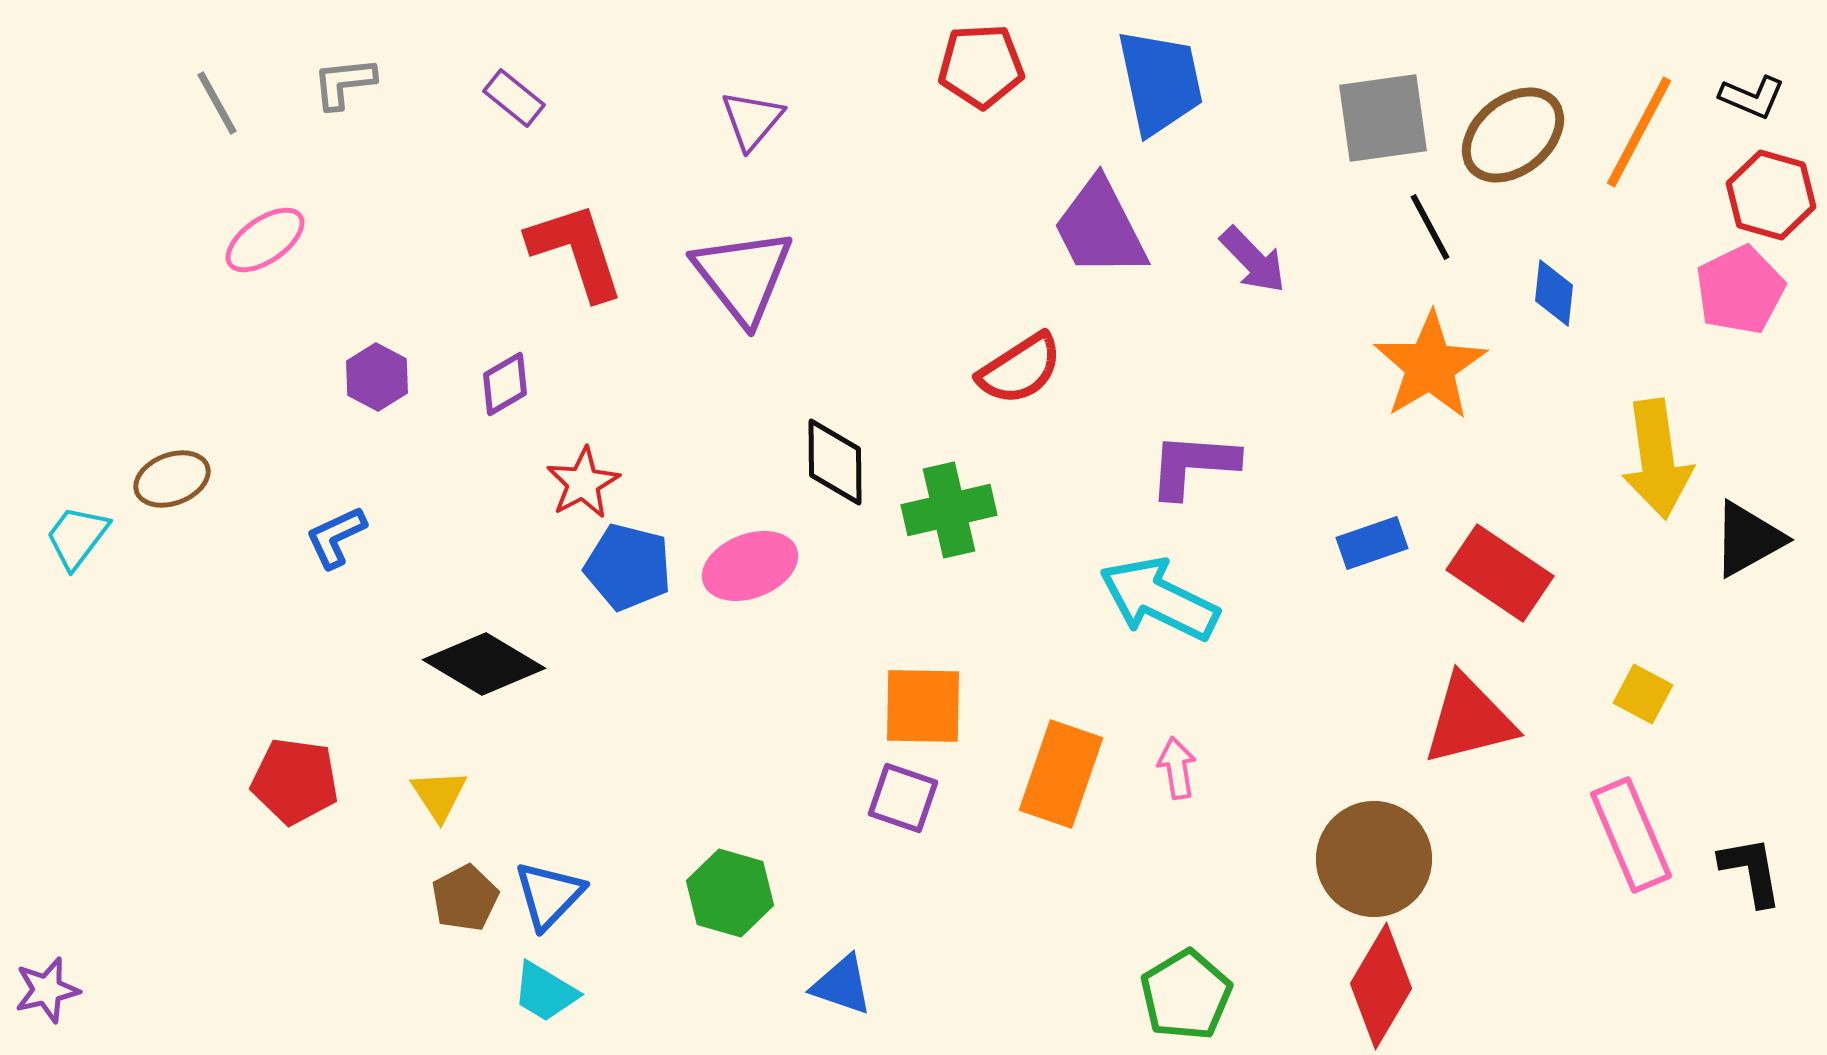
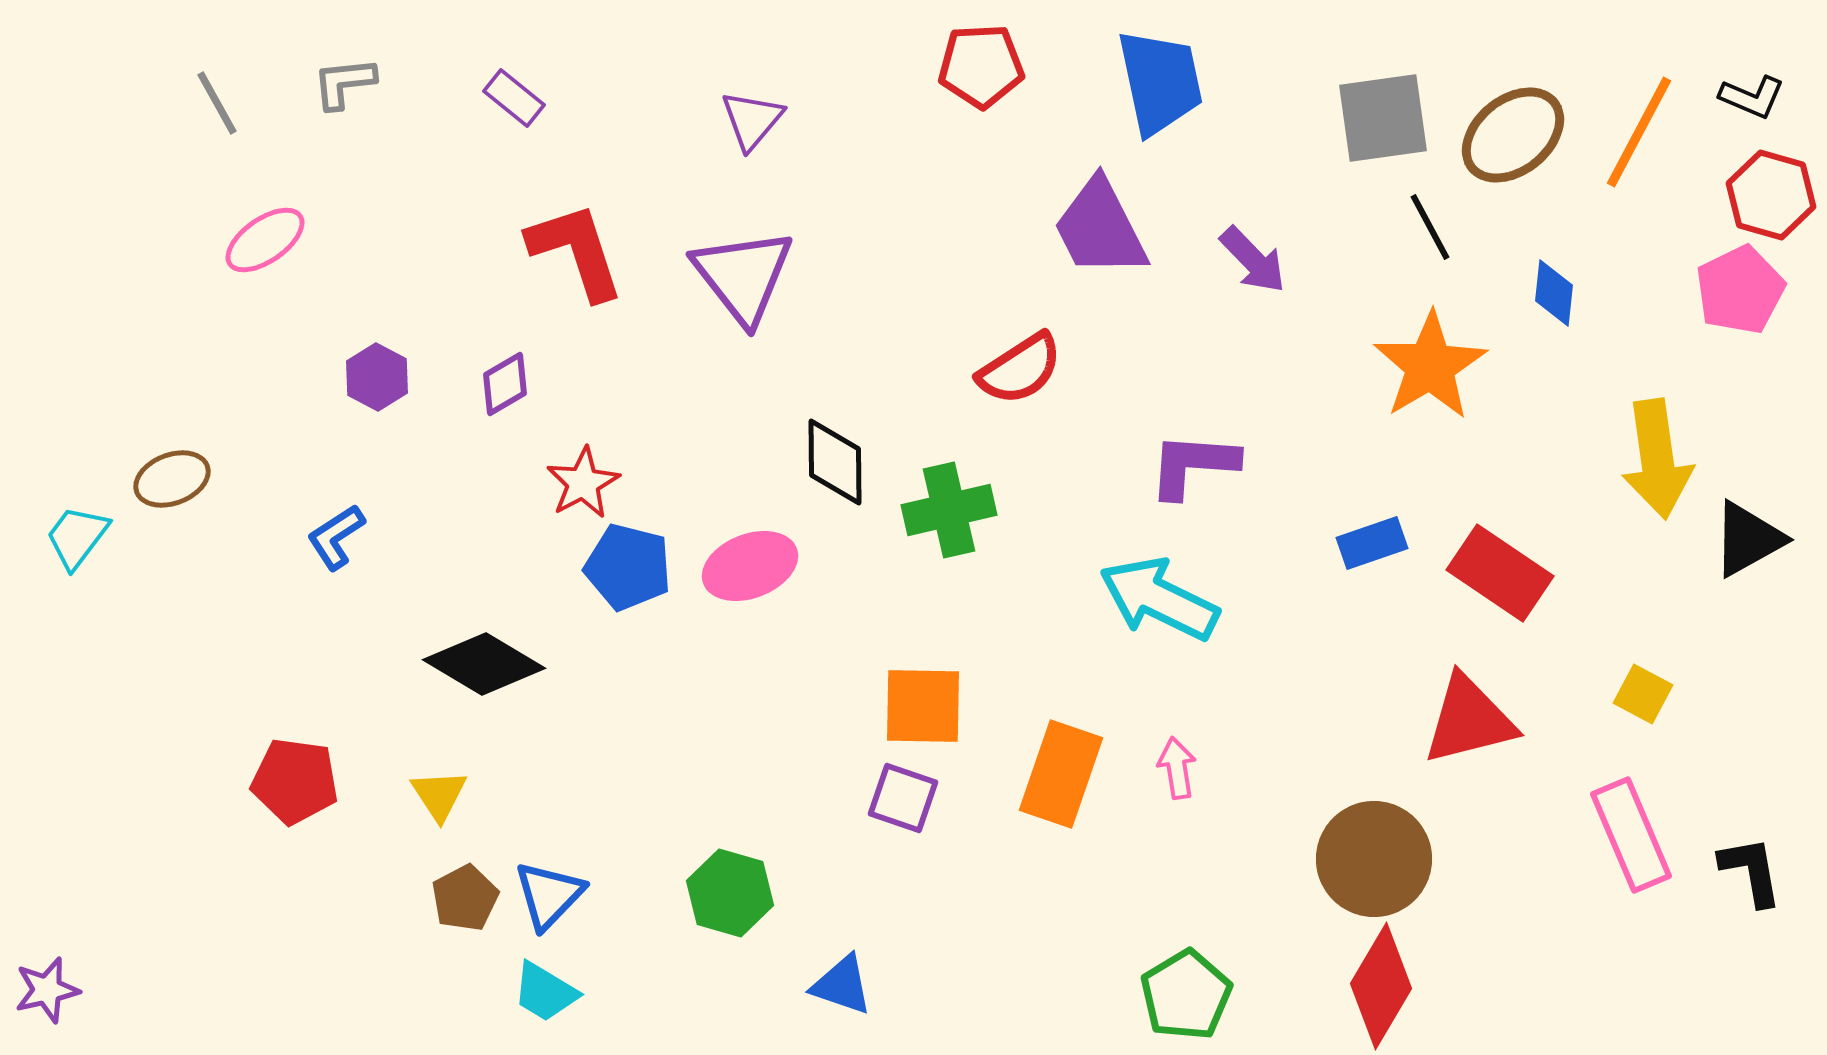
blue L-shape at (336, 537): rotated 8 degrees counterclockwise
